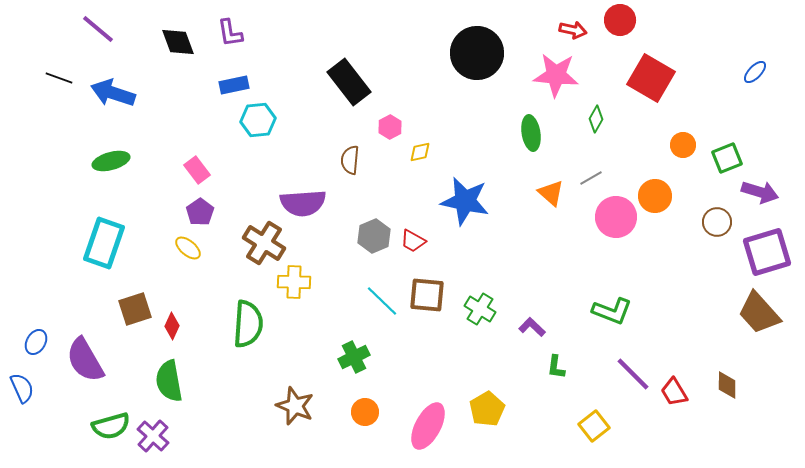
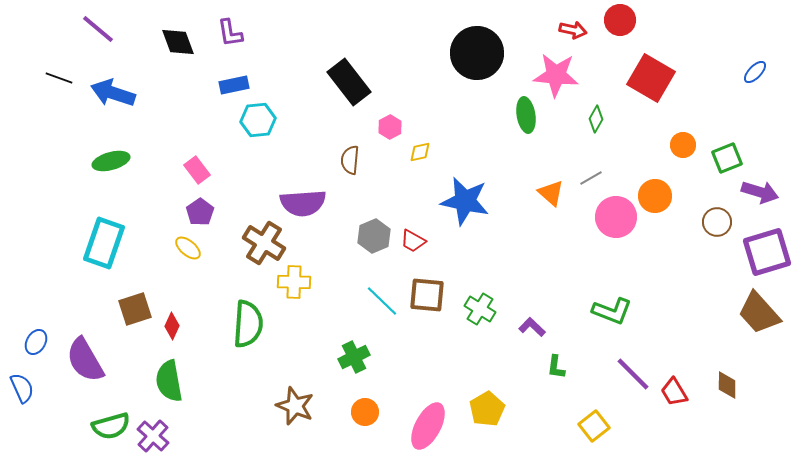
green ellipse at (531, 133): moved 5 px left, 18 px up
